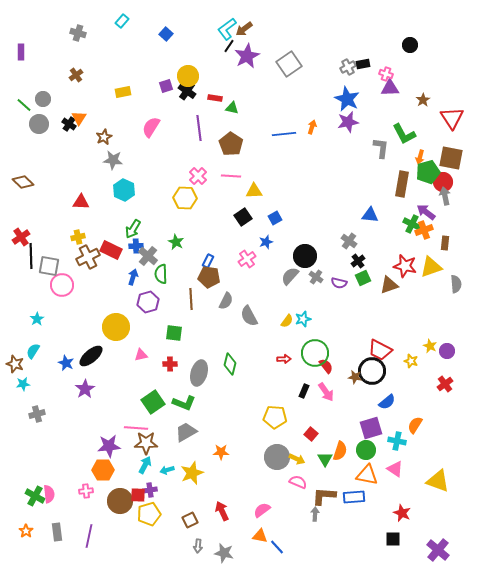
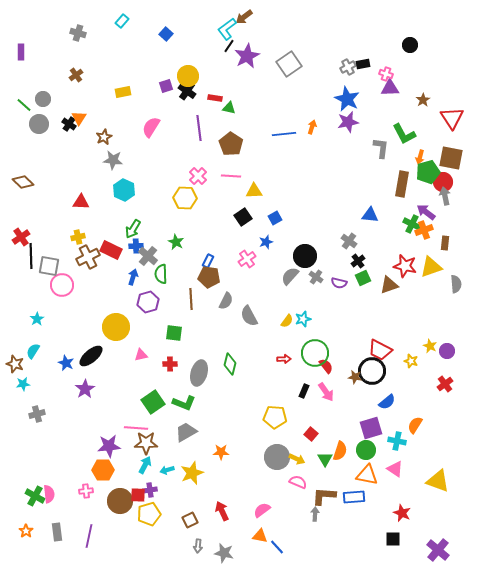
brown arrow at (244, 29): moved 12 px up
green triangle at (232, 108): moved 3 px left
